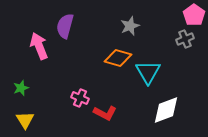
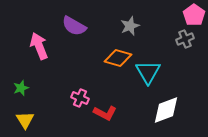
purple semicircle: moved 9 px right; rotated 75 degrees counterclockwise
